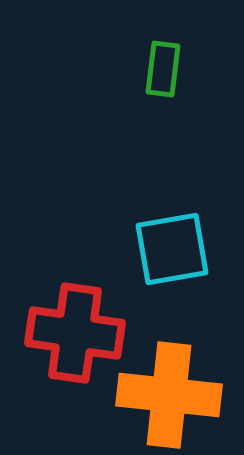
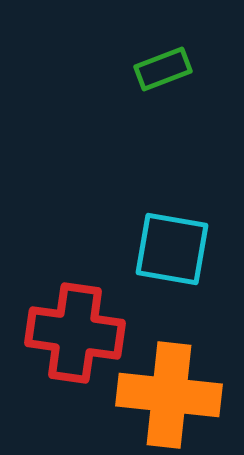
green rectangle: rotated 62 degrees clockwise
cyan square: rotated 20 degrees clockwise
